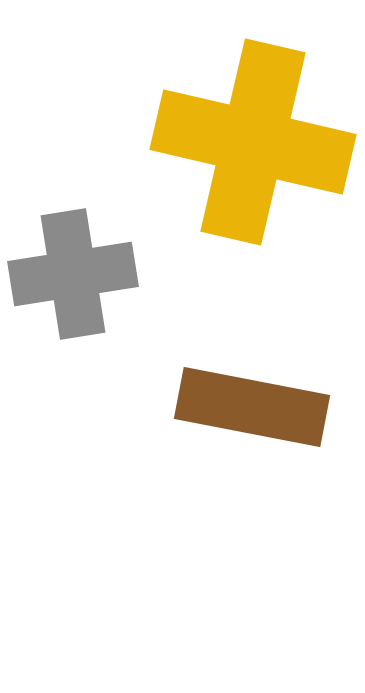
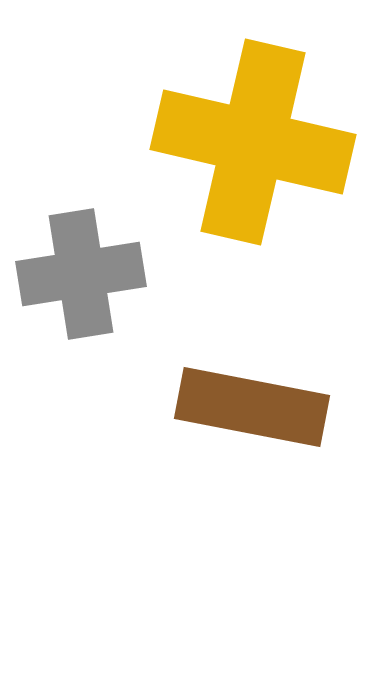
gray cross: moved 8 px right
